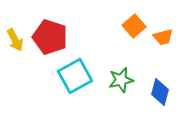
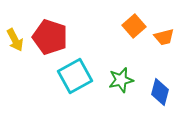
orange trapezoid: moved 1 px right
